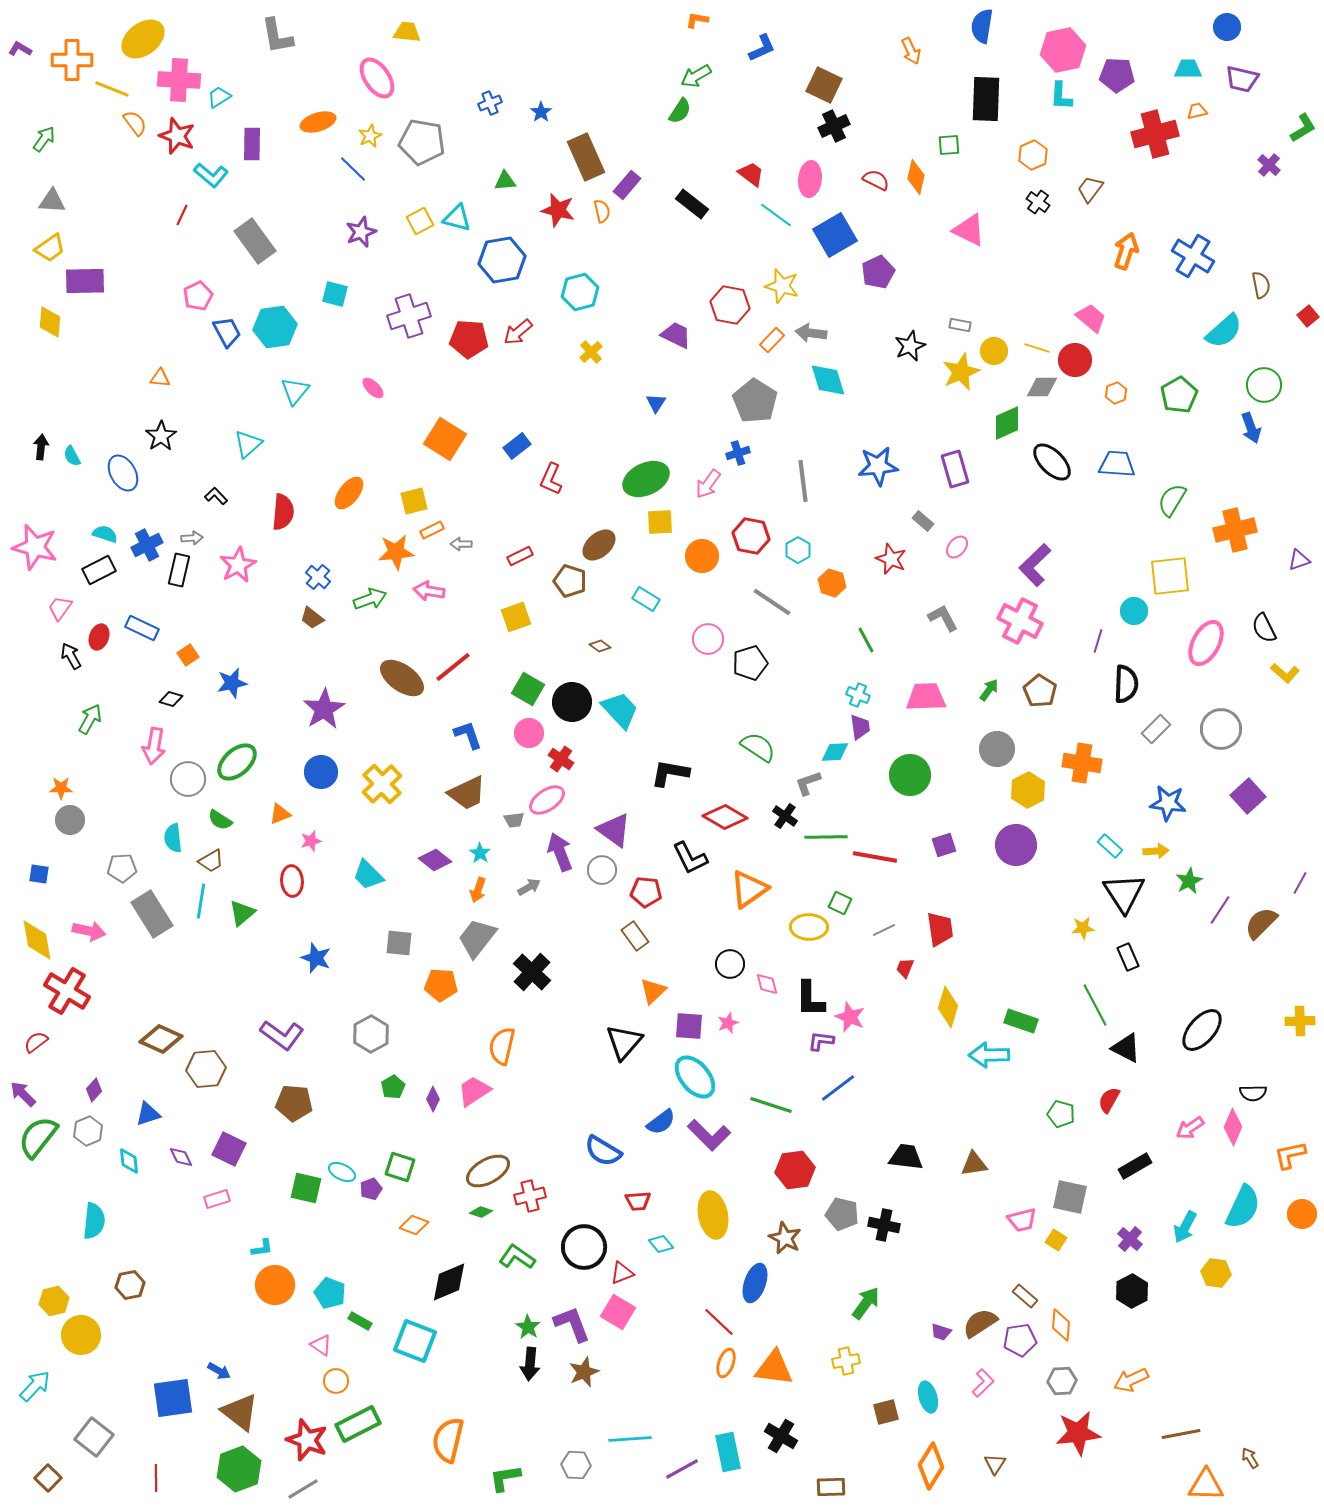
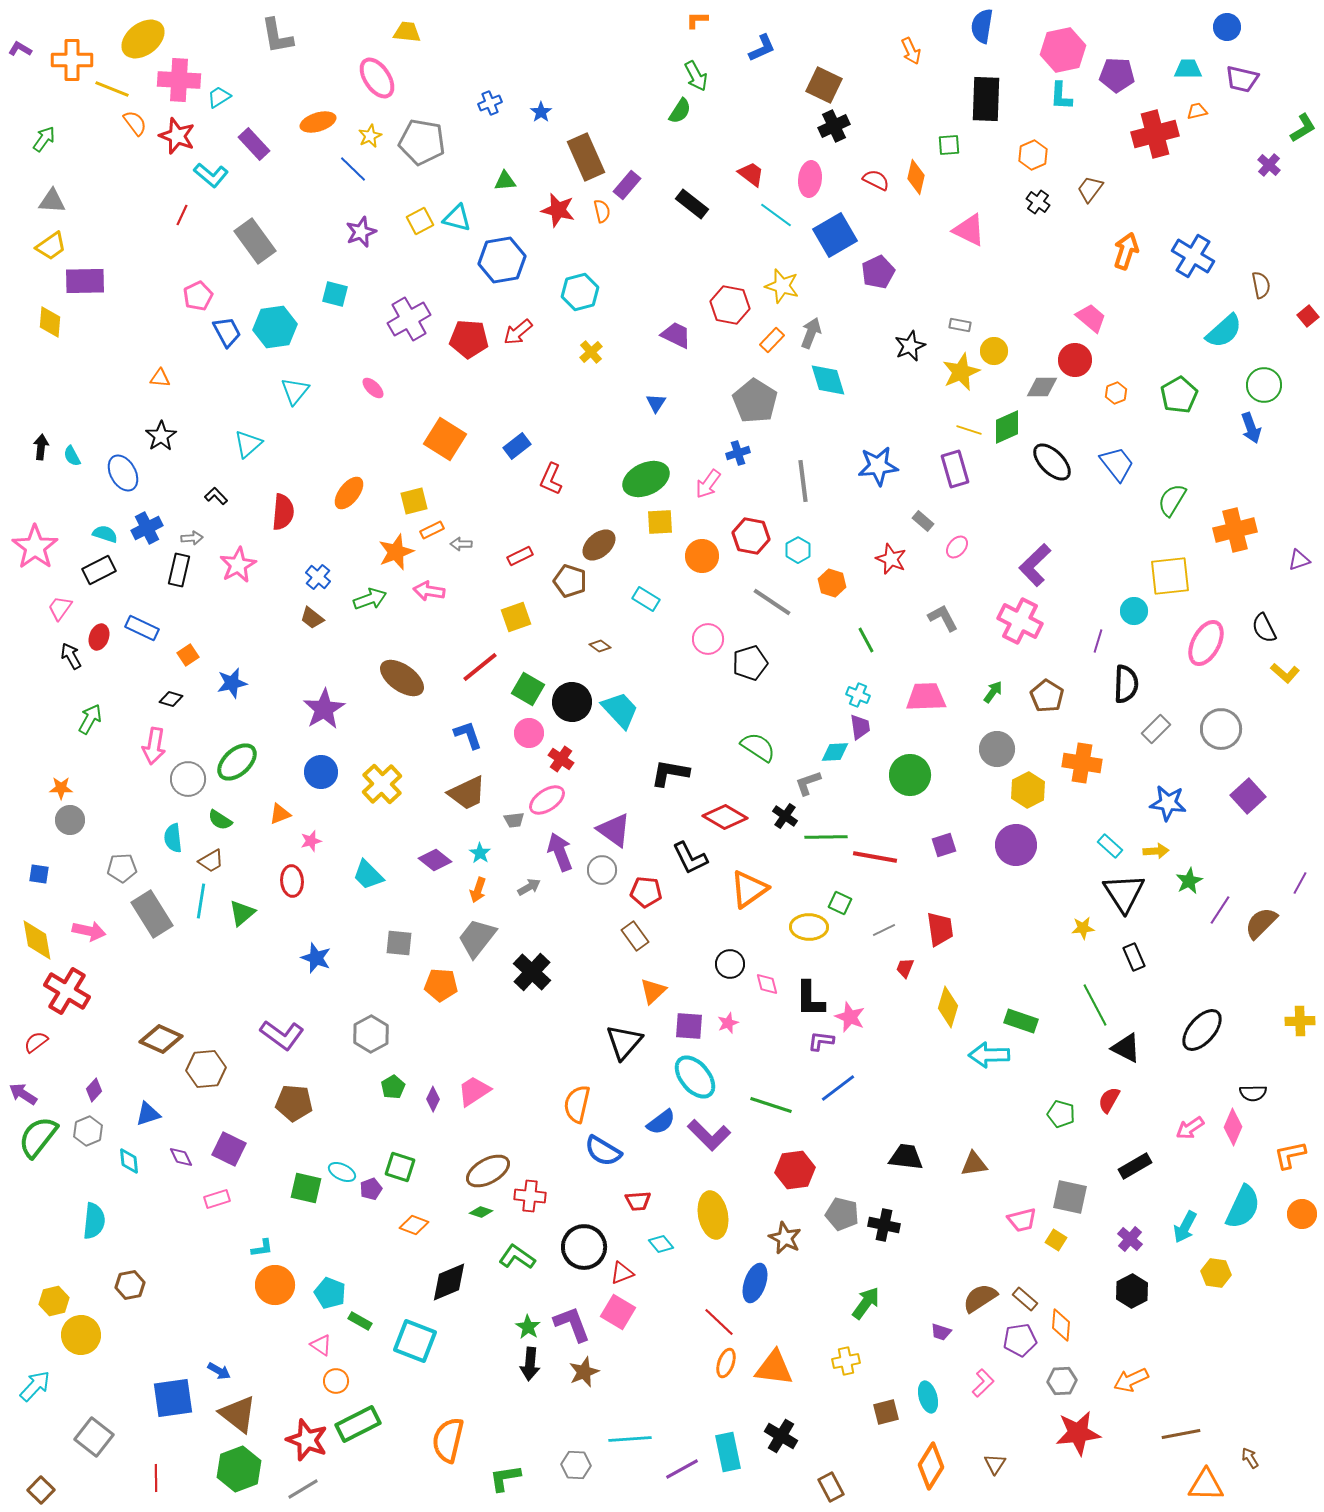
orange L-shape at (697, 20): rotated 10 degrees counterclockwise
green arrow at (696, 76): rotated 88 degrees counterclockwise
purple rectangle at (252, 144): moved 2 px right; rotated 44 degrees counterclockwise
yellow trapezoid at (50, 248): moved 1 px right, 2 px up
purple cross at (409, 316): moved 3 px down; rotated 12 degrees counterclockwise
gray arrow at (811, 333): rotated 104 degrees clockwise
yellow line at (1037, 348): moved 68 px left, 82 px down
green diamond at (1007, 423): moved 4 px down
blue trapezoid at (1117, 464): rotated 48 degrees clockwise
blue cross at (147, 545): moved 17 px up
pink star at (35, 547): rotated 21 degrees clockwise
orange star at (396, 552): rotated 15 degrees counterclockwise
red line at (453, 667): moved 27 px right
green arrow at (989, 690): moved 4 px right, 2 px down
brown pentagon at (1040, 691): moved 7 px right, 5 px down
black rectangle at (1128, 957): moved 6 px right
orange semicircle at (502, 1046): moved 75 px right, 58 px down
purple arrow at (23, 1094): rotated 12 degrees counterclockwise
red cross at (530, 1196): rotated 20 degrees clockwise
brown rectangle at (1025, 1296): moved 3 px down
brown semicircle at (980, 1323): moved 25 px up
brown triangle at (240, 1412): moved 2 px left, 2 px down
brown square at (48, 1478): moved 7 px left, 12 px down
brown rectangle at (831, 1487): rotated 64 degrees clockwise
